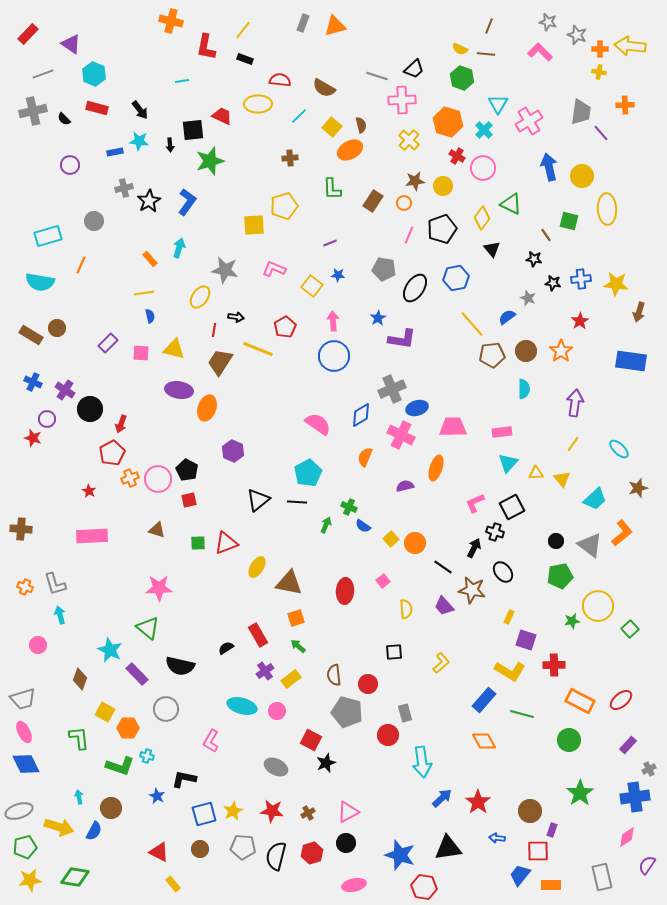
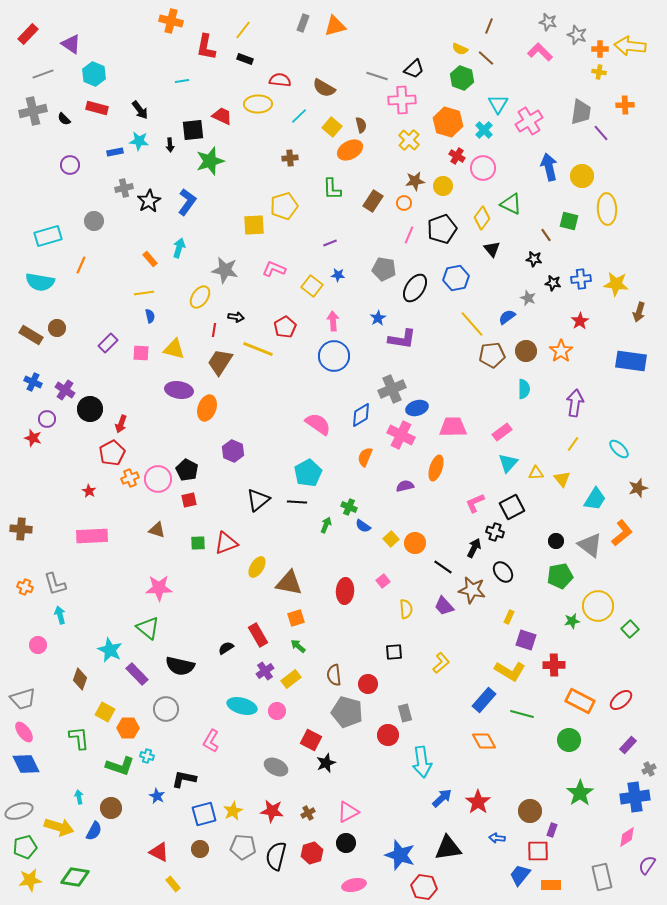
brown line at (486, 54): moved 4 px down; rotated 36 degrees clockwise
pink rectangle at (502, 432): rotated 30 degrees counterclockwise
cyan trapezoid at (595, 499): rotated 15 degrees counterclockwise
pink ellipse at (24, 732): rotated 10 degrees counterclockwise
